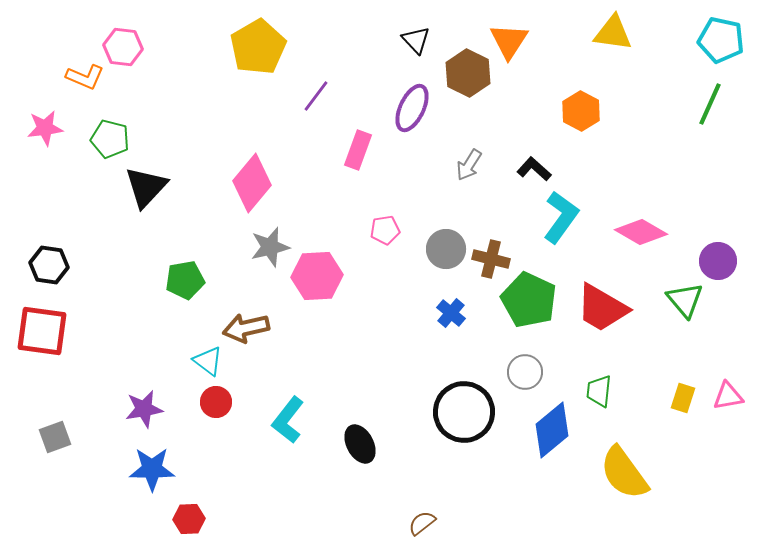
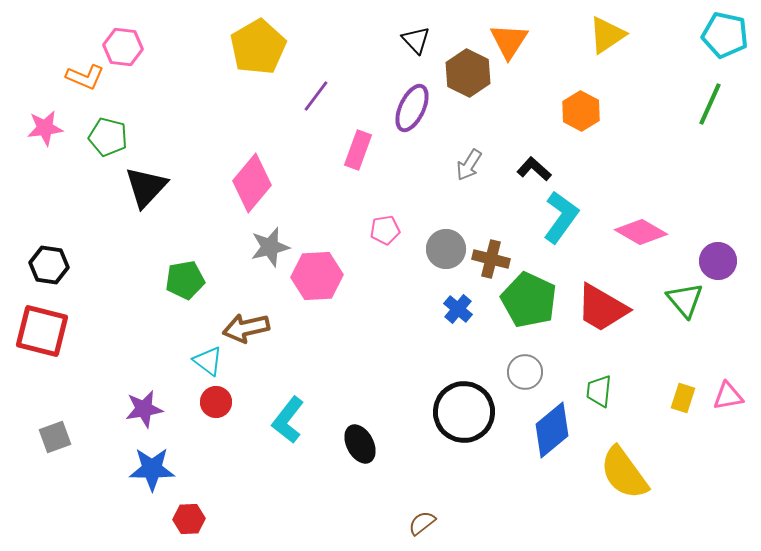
yellow triangle at (613, 33): moved 6 px left, 2 px down; rotated 42 degrees counterclockwise
cyan pentagon at (721, 40): moved 4 px right, 5 px up
green pentagon at (110, 139): moved 2 px left, 2 px up
blue cross at (451, 313): moved 7 px right, 4 px up
red square at (42, 331): rotated 6 degrees clockwise
